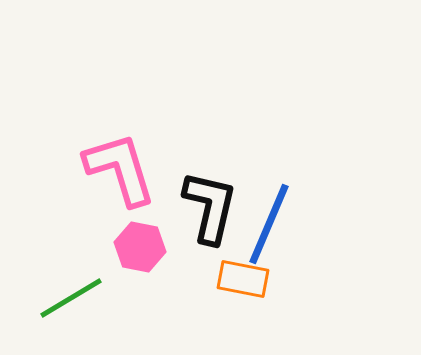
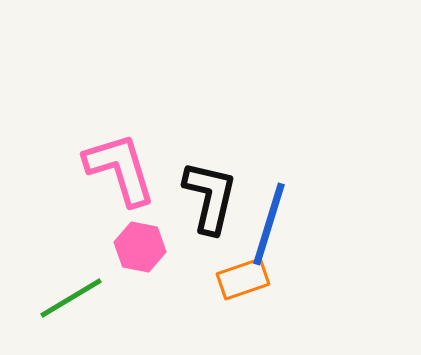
black L-shape: moved 10 px up
blue line: rotated 6 degrees counterclockwise
orange rectangle: rotated 30 degrees counterclockwise
